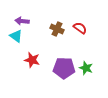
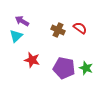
purple arrow: rotated 24 degrees clockwise
brown cross: moved 1 px right, 1 px down
cyan triangle: rotated 40 degrees clockwise
purple pentagon: rotated 10 degrees clockwise
